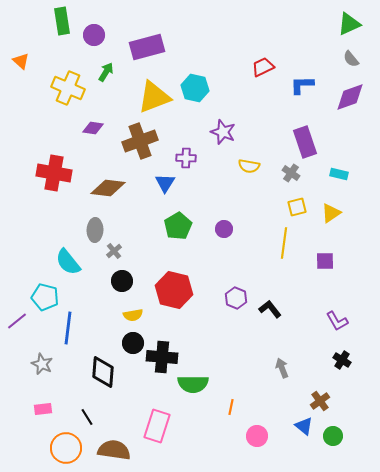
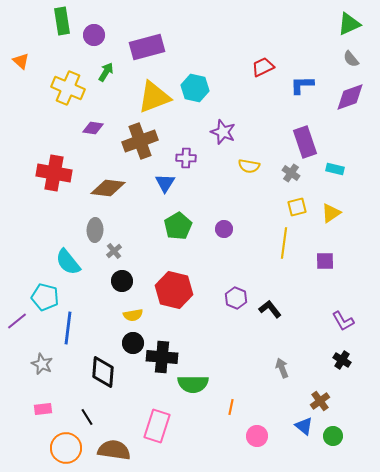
cyan rectangle at (339, 174): moved 4 px left, 5 px up
purple L-shape at (337, 321): moved 6 px right
